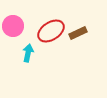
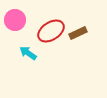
pink circle: moved 2 px right, 6 px up
cyan arrow: rotated 66 degrees counterclockwise
